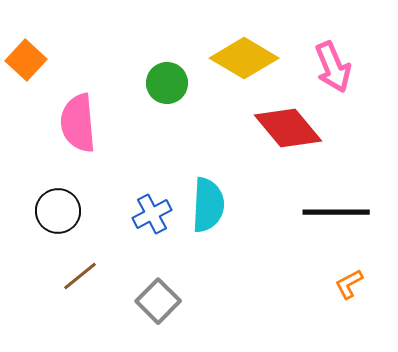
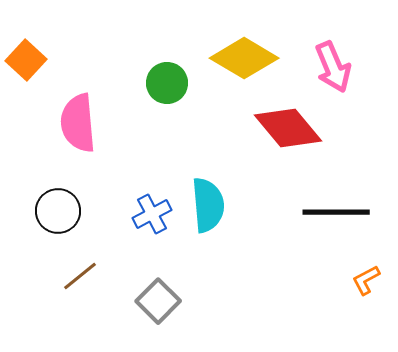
cyan semicircle: rotated 8 degrees counterclockwise
orange L-shape: moved 17 px right, 4 px up
